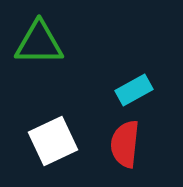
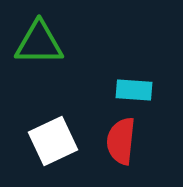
cyan rectangle: rotated 33 degrees clockwise
red semicircle: moved 4 px left, 3 px up
